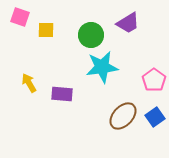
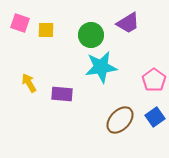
pink square: moved 6 px down
cyan star: moved 1 px left
brown ellipse: moved 3 px left, 4 px down
